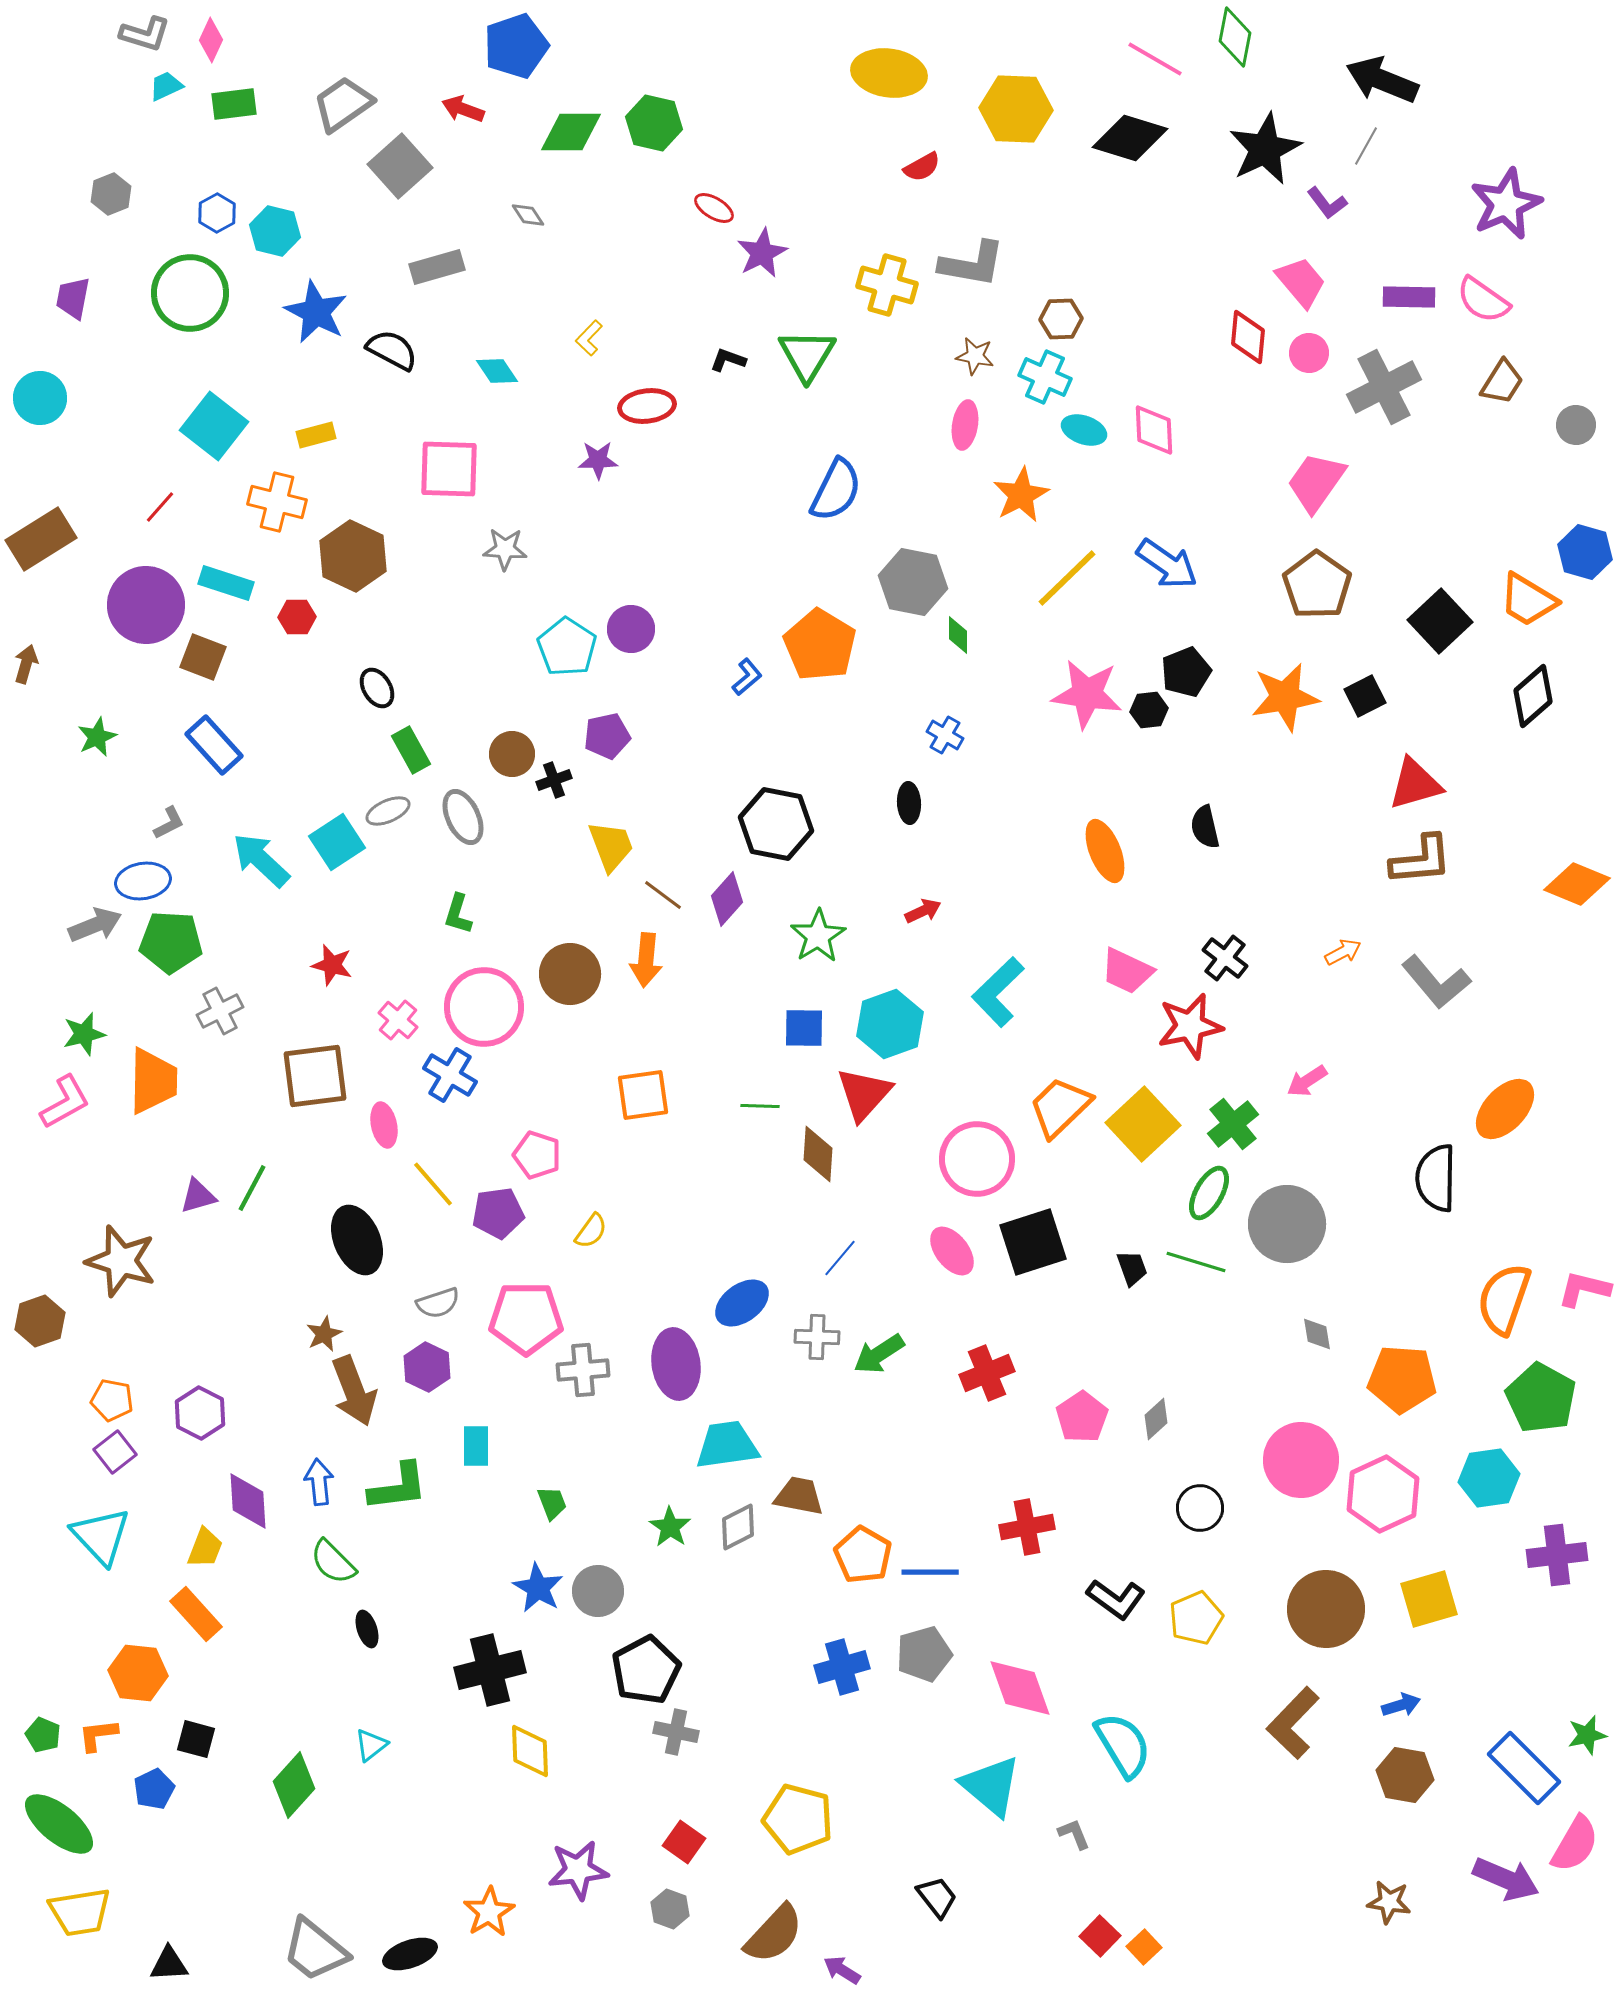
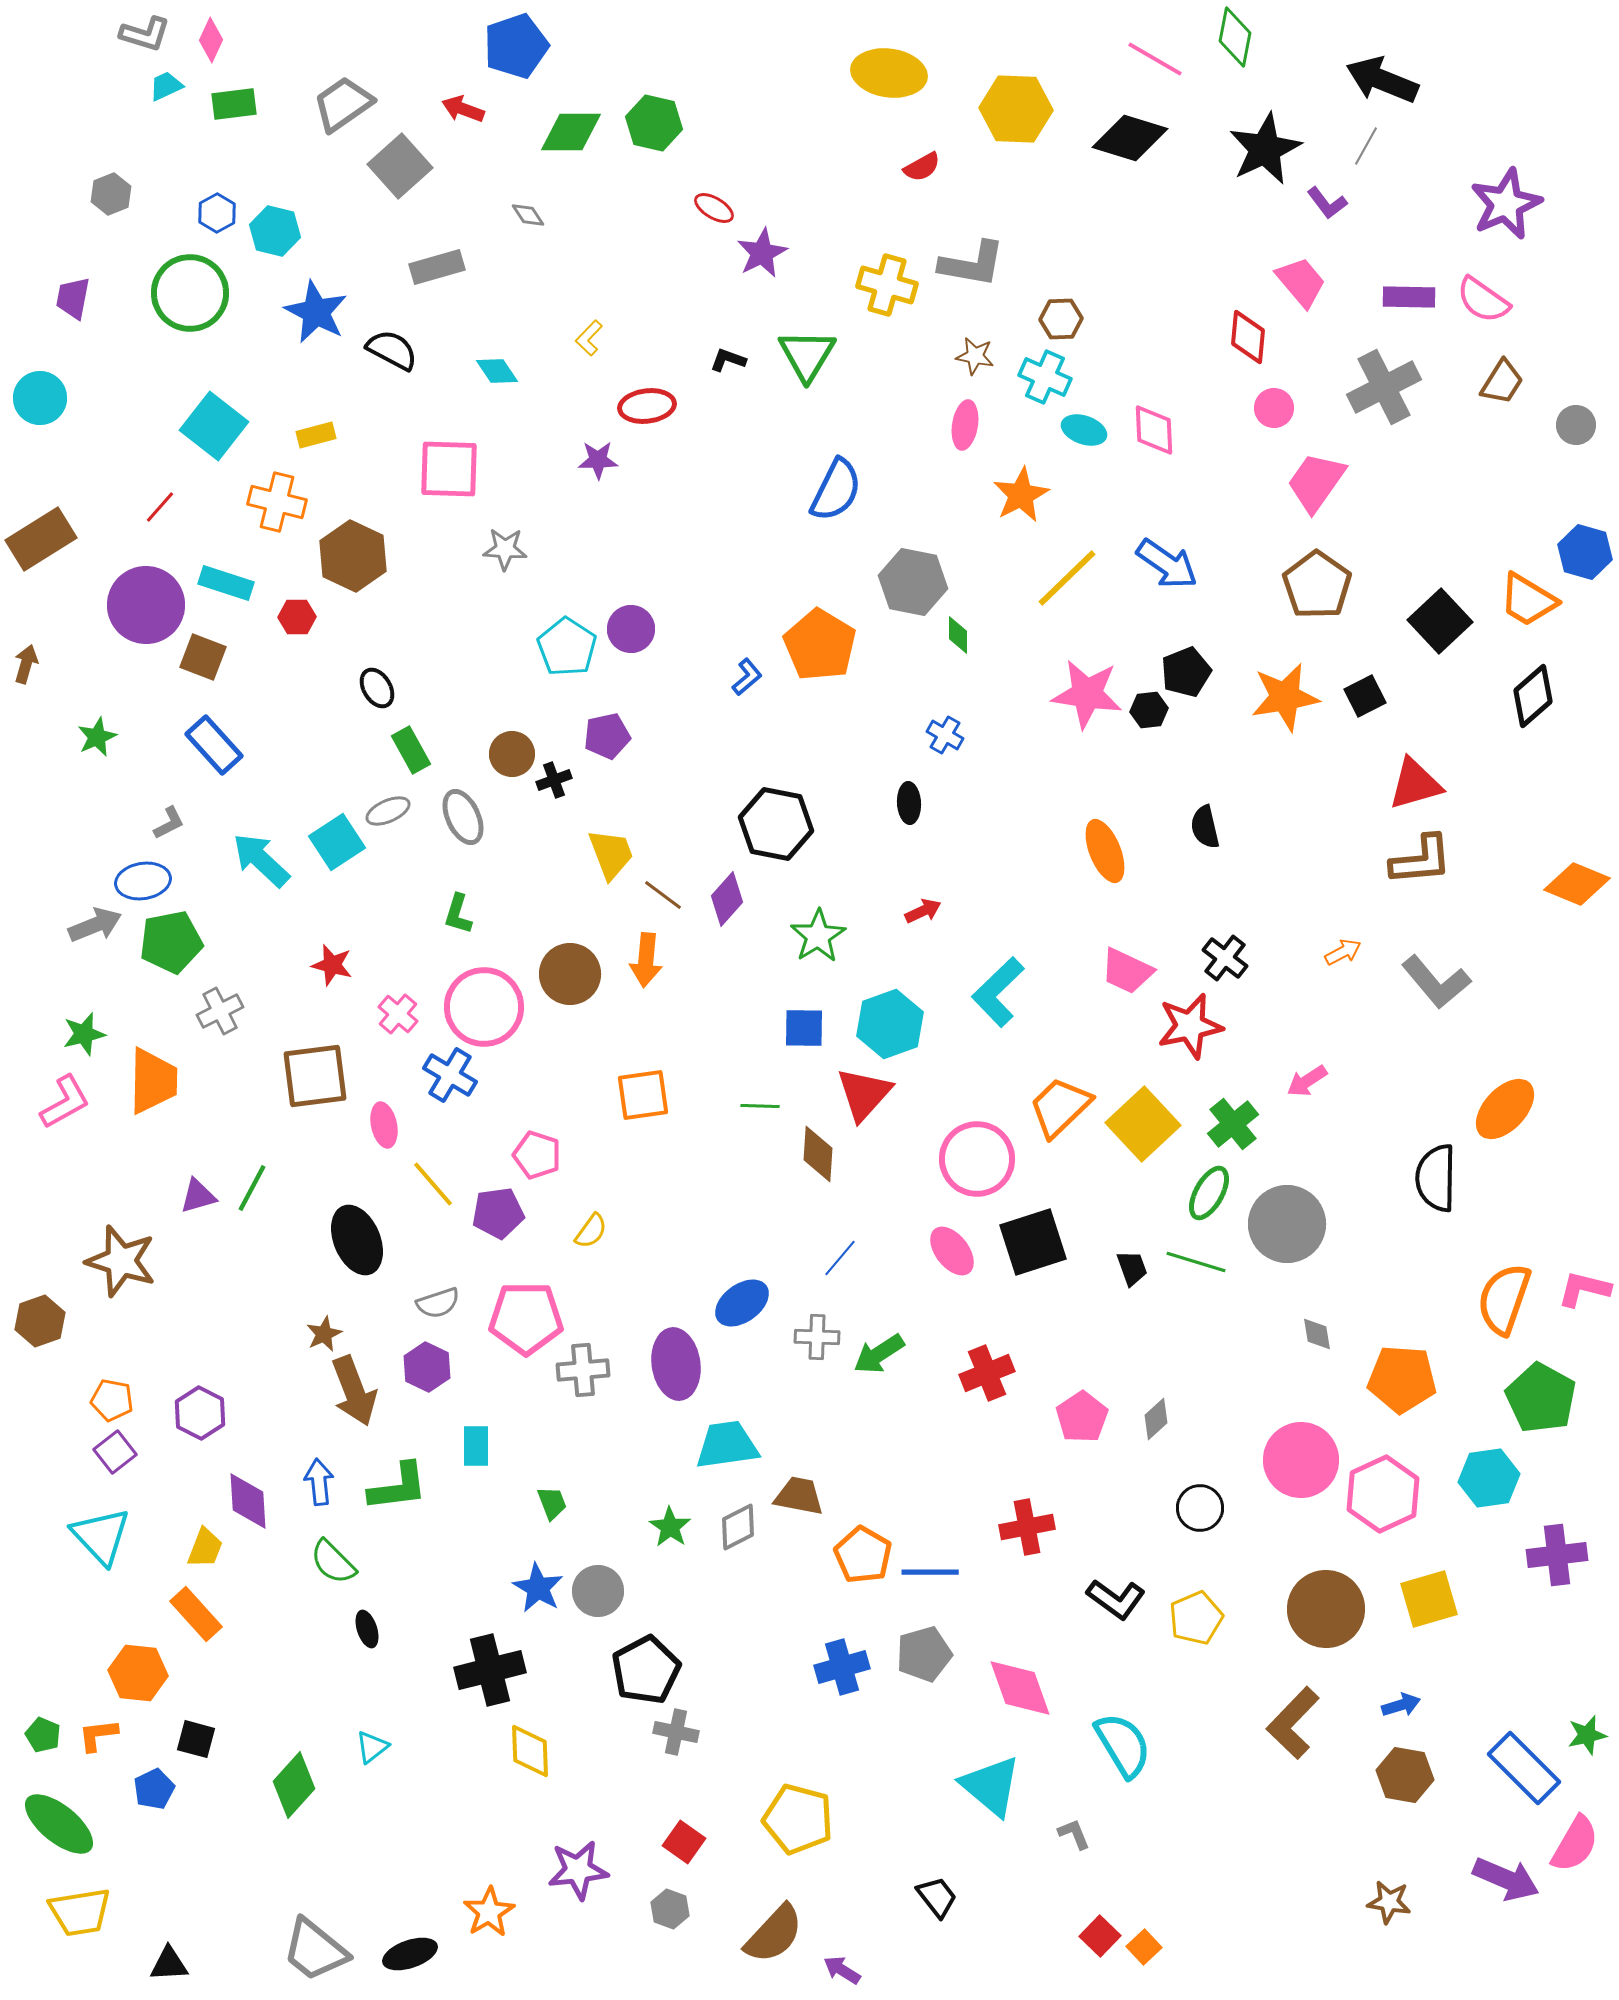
pink circle at (1309, 353): moved 35 px left, 55 px down
yellow trapezoid at (611, 846): moved 8 px down
green pentagon at (171, 942): rotated 14 degrees counterclockwise
pink cross at (398, 1020): moved 6 px up
cyan triangle at (371, 1745): moved 1 px right, 2 px down
